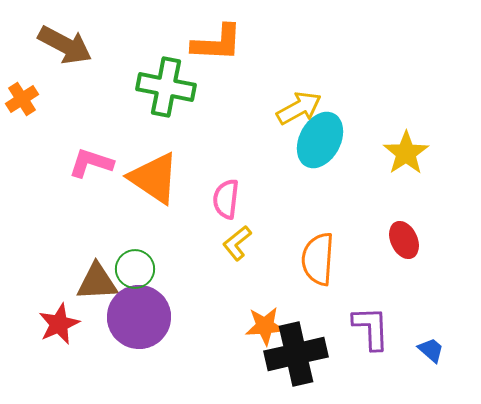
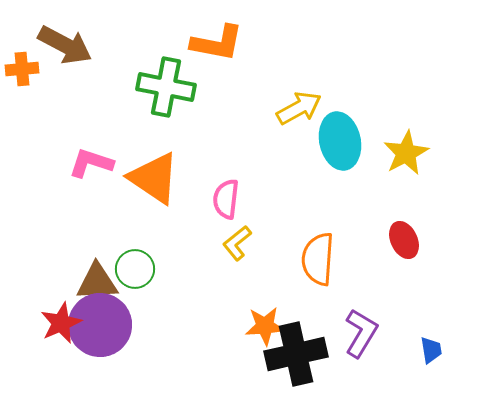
orange L-shape: rotated 8 degrees clockwise
orange cross: moved 30 px up; rotated 28 degrees clockwise
cyan ellipse: moved 20 px right, 1 px down; rotated 40 degrees counterclockwise
yellow star: rotated 6 degrees clockwise
purple circle: moved 39 px left, 8 px down
red star: moved 2 px right, 1 px up
purple L-shape: moved 10 px left, 5 px down; rotated 33 degrees clockwise
blue trapezoid: rotated 40 degrees clockwise
